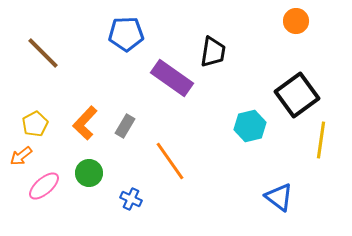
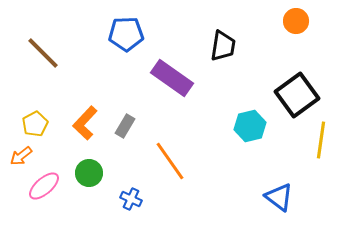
black trapezoid: moved 10 px right, 6 px up
